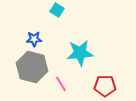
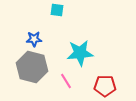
cyan square: rotated 24 degrees counterclockwise
pink line: moved 5 px right, 3 px up
